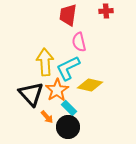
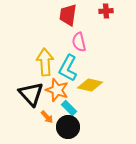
cyan L-shape: rotated 36 degrees counterclockwise
orange star: rotated 20 degrees counterclockwise
